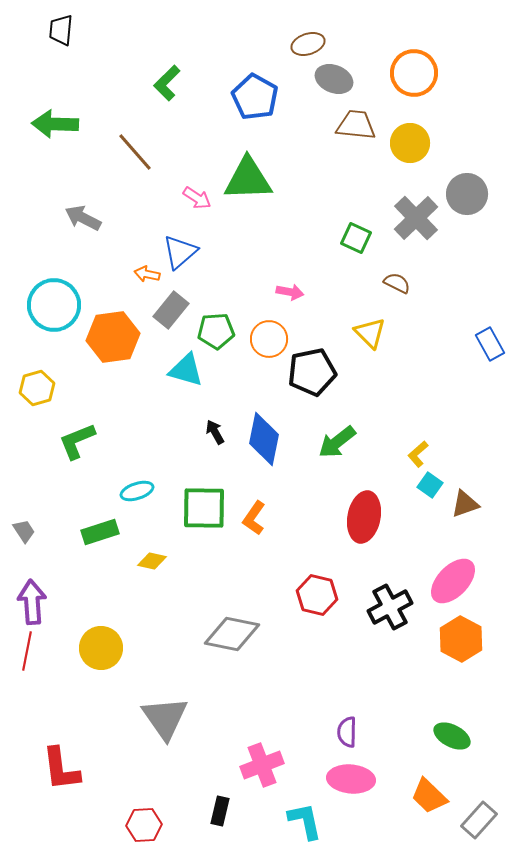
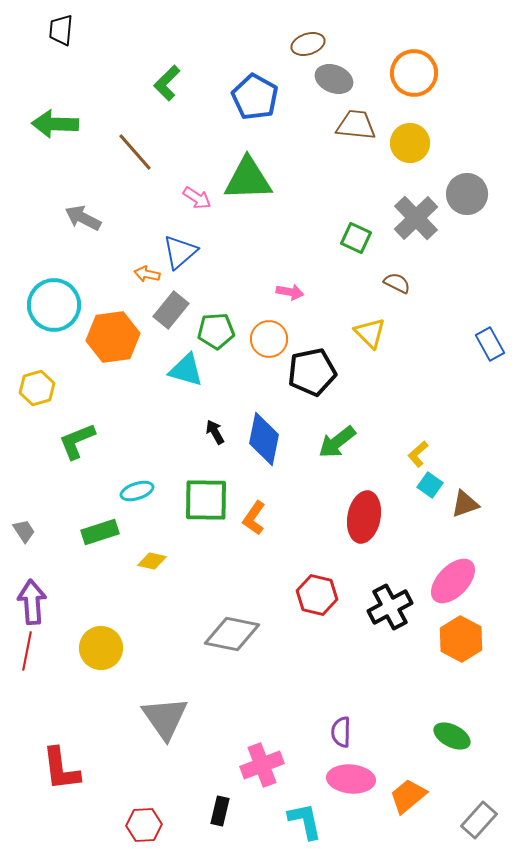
green square at (204, 508): moved 2 px right, 8 px up
purple semicircle at (347, 732): moved 6 px left
orange trapezoid at (429, 796): moved 21 px left; rotated 96 degrees clockwise
